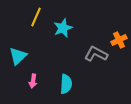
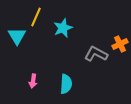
orange cross: moved 1 px right, 4 px down
cyan triangle: moved 1 px left, 20 px up; rotated 18 degrees counterclockwise
